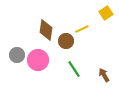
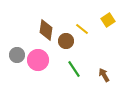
yellow square: moved 2 px right, 7 px down
yellow line: rotated 64 degrees clockwise
